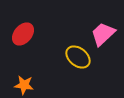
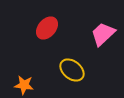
red ellipse: moved 24 px right, 6 px up
yellow ellipse: moved 6 px left, 13 px down
